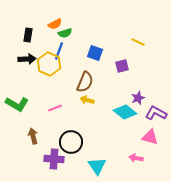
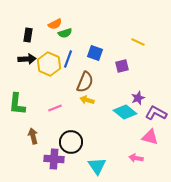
blue line: moved 9 px right, 8 px down
green L-shape: rotated 65 degrees clockwise
